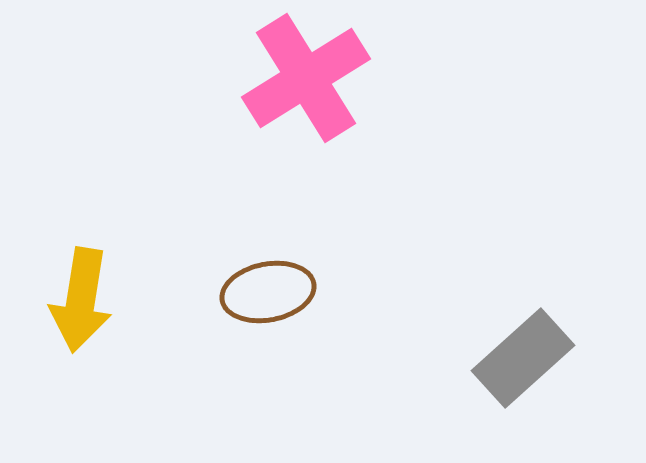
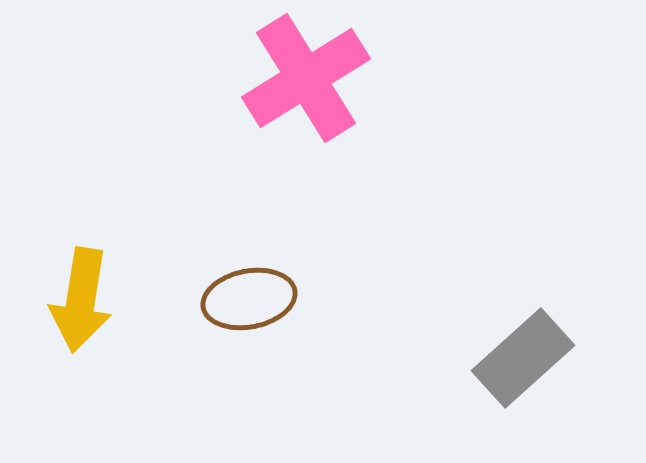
brown ellipse: moved 19 px left, 7 px down
